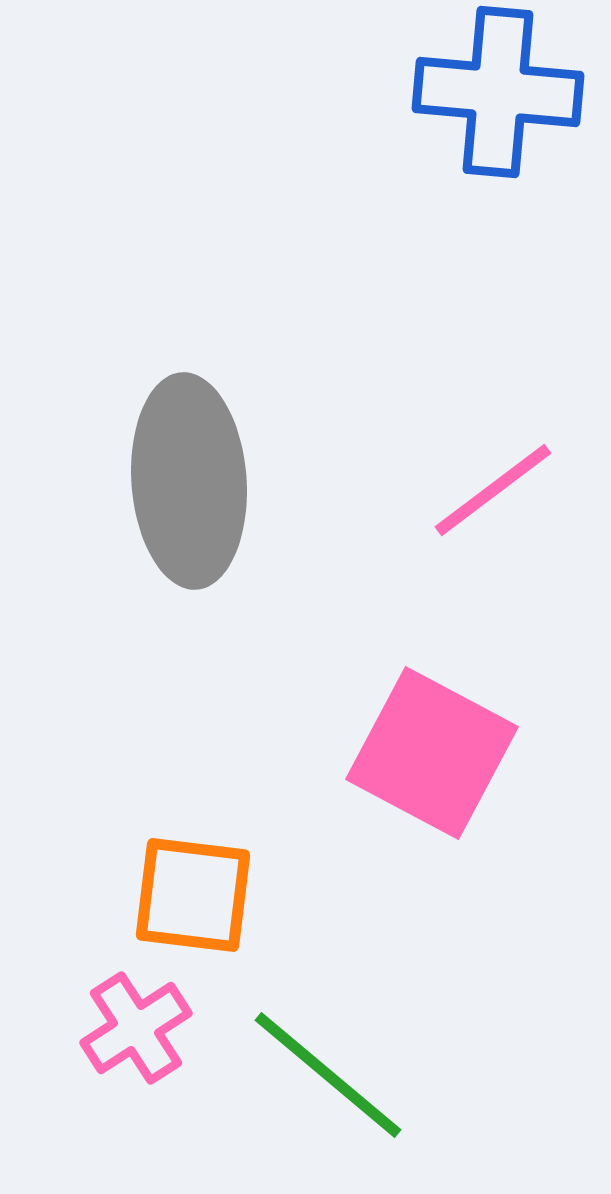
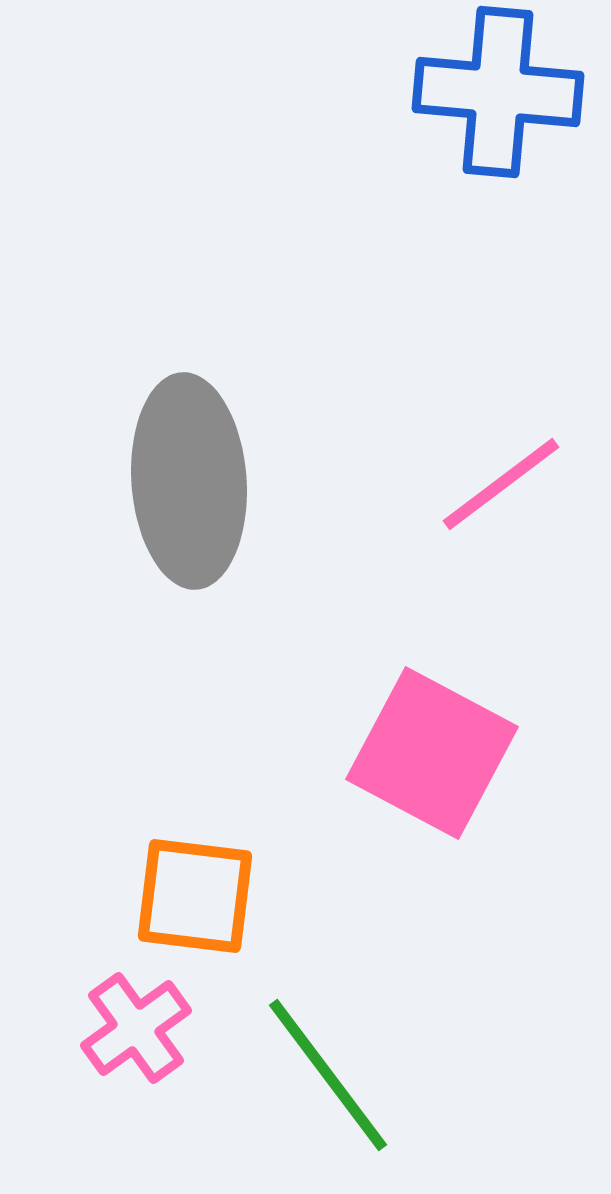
pink line: moved 8 px right, 6 px up
orange square: moved 2 px right, 1 px down
pink cross: rotated 3 degrees counterclockwise
green line: rotated 13 degrees clockwise
